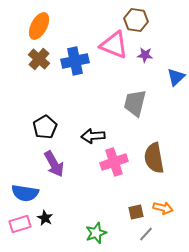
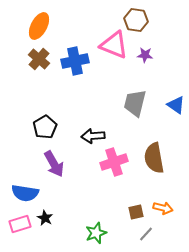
blue triangle: moved 28 px down; rotated 42 degrees counterclockwise
